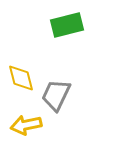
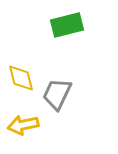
gray trapezoid: moved 1 px right, 1 px up
yellow arrow: moved 3 px left
